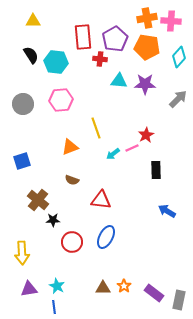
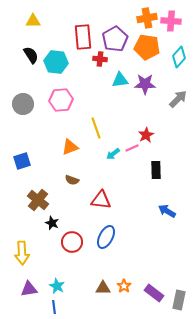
cyan triangle: moved 1 px right, 1 px up; rotated 12 degrees counterclockwise
black star: moved 1 px left, 3 px down; rotated 24 degrees clockwise
